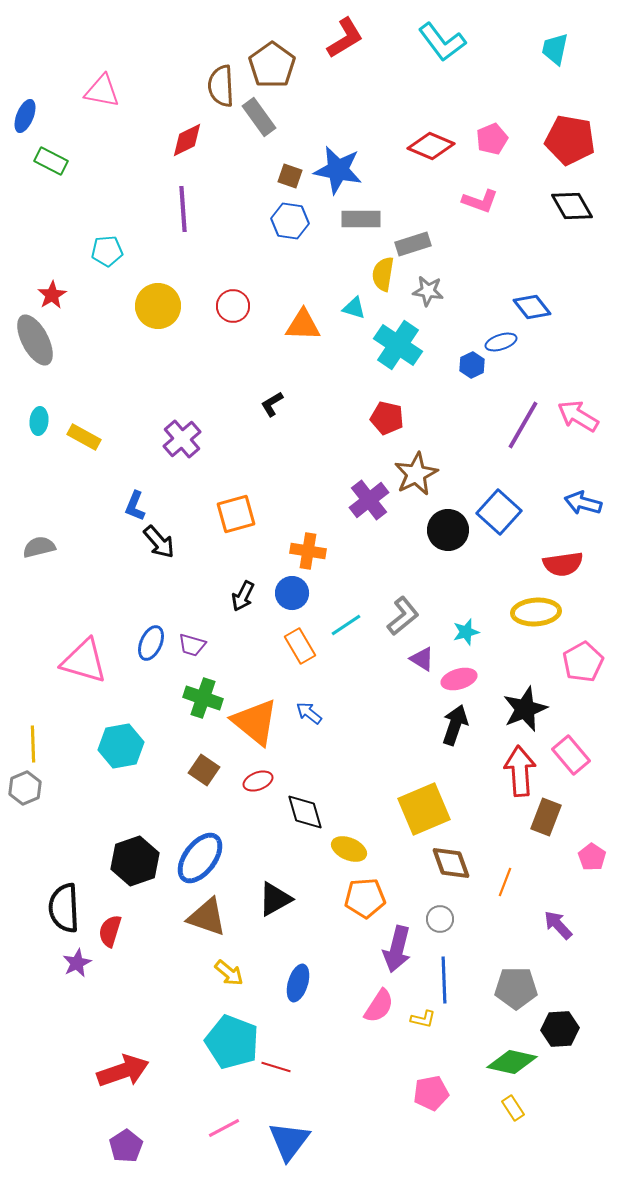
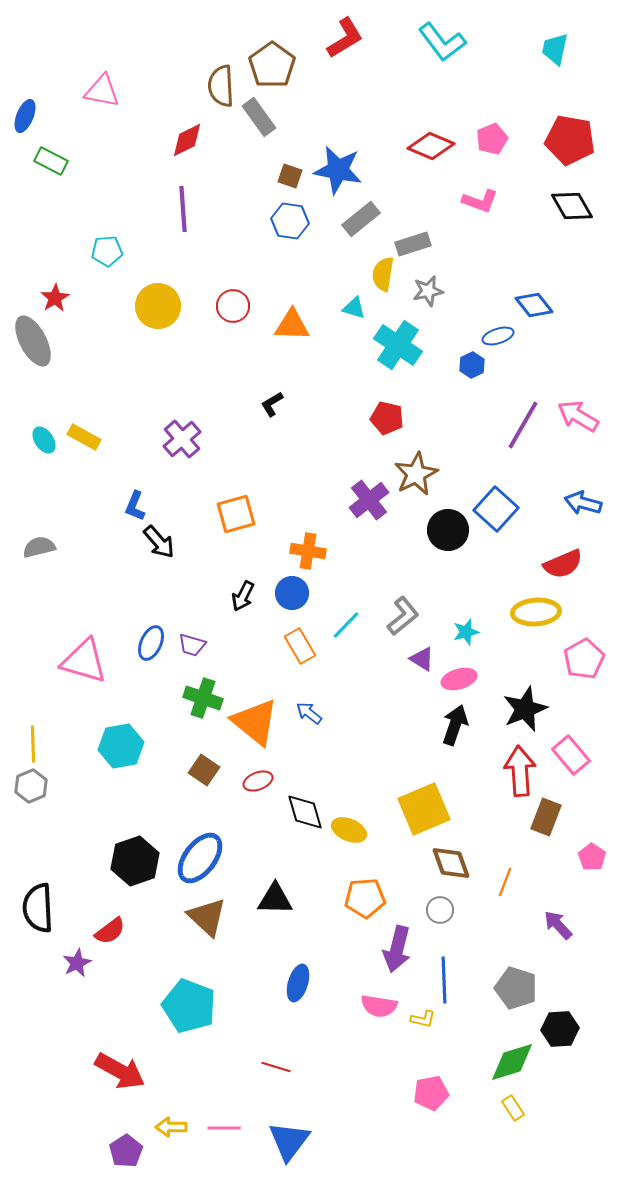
gray rectangle at (361, 219): rotated 39 degrees counterclockwise
gray star at (428, 291): rotated 20 degrees counterclockwise
red star at (52, 295): moved 3 px right, 3 px down
blue diamond at (532, 307): moved 2 px right, 2 px up
orange triangle at (303, 325): moved 11 px left
gray ellipse at (35, 340): moved 2 px left, 1 px down
blue ellipse at (501, 342): moved 3 px left, 6 px up
cyan ellipse at (39, 421): moved 5 px right, 19 px down; rotated 40 degrees counterclockwise
blue square at (499, 512): moved 3 px left, 3 px up
red semicircle at (563, 564): rotated 15 degrees counterclockwise
cyan line at (346, 625): rotated 12 degrees counterclockwise
pink pentagon at (583, 662): moved 1 px right, 3 px up
gray hexagon at (25, 788): moved 6 px right, 2 px up
yellow ellipse at (349, 849): moved 19 px up
black triangle at (275, 899): rotated 30 degrees clockwise
black semicircle at (64, 908): moved 26 px left
brown triangle at (207, 917): rotated 24 degrees clockwise
gray circle at (440, 919): moved 9 px up
red semicircle at (110, 931): rotated 144 degrees counterclockwise
yellow arrow at (229, 973): moved 58 px left, 154 px down; rotated 140 degrees clockwise
gray pentagon at (516, 988): rotated 18 degrees clockwise
pink semicircle at (379, 1006): rotated 66 degrees clockwise
cyan pentagon at (232, 1042): moved 43 px left, 36 px up
green diamond at (512, 1062): rotated 30 degrees counterclockwise
red arrow at (123, 1071): moved 3 px left; rotated 48 degrees clockwise
pink line at (224, 1128): rotated 28 degrees clockwise
purple pentagon at (126, 1146): moved 5 px down
